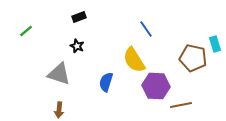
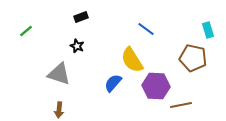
black rectangle: moved 2 px right
blue line: rotated 18 degrees counterclockwise
cyan rectangle: moved 7 px left, 14 px up
yellow semicircle: moved 2 px left
blue semicircle: moved 7 px right, 1 px down; rotated 24 degrees clockwise
